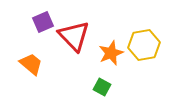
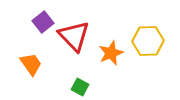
purple square: rotated 15 degrees counterclockwise
yellow hexagon: moved 4 px right, 4 px up; rotated 8 degrees clockwise
orange trapezoid: rotated 15 degrees clockwise
green square: moved 22 px left
